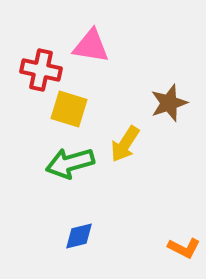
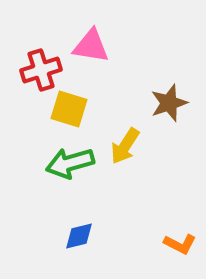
red cross: rotated 30 degrees counterclockwise
yellow arrow: moved 2 px down
orange L-shape: moved 4 px left, 4 px up
